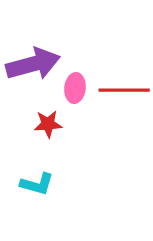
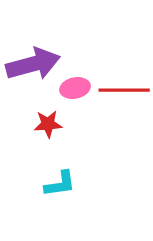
pink ellipse: rotated 72 degrees clockwise
cyan L-shape: moved 23 px right; rotated 24 degrees counterclockwise
